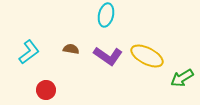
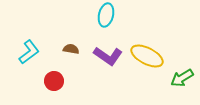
red circle: moved 8 px right, 9 px up
